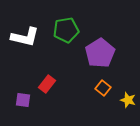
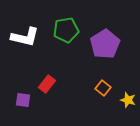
purple pentagon: moved 5 px right, 9 px up
